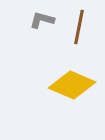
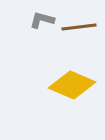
brown line: rotated 72 degrees clockwise
